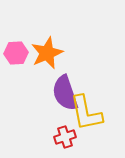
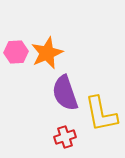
pink hexagon: moved 1 px up
yellow L-shape: moved 15 px right, 1 px down
